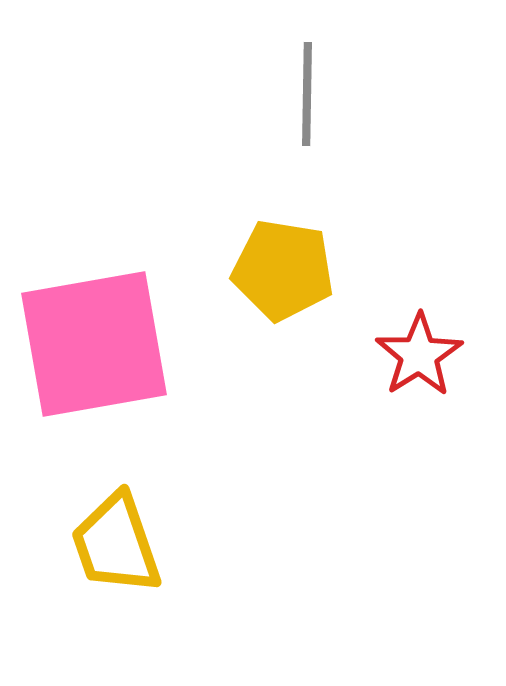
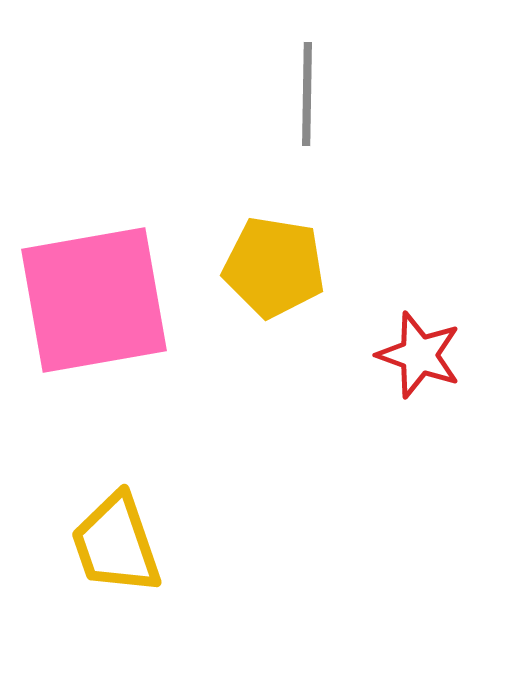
yellow pentagon: moved 9 px left, 3 px up
pink square: moved 44 px up
red star: rotated 20 degrees counterclockwise
